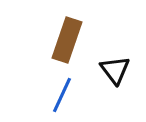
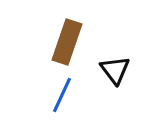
brown rectangle: moved 2 px down
